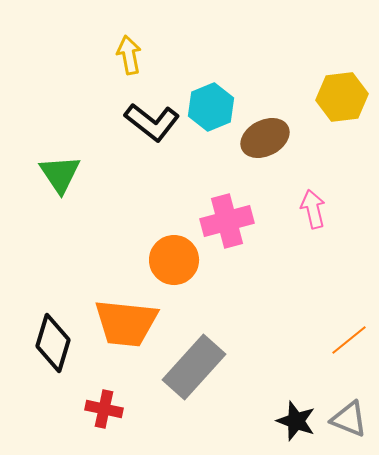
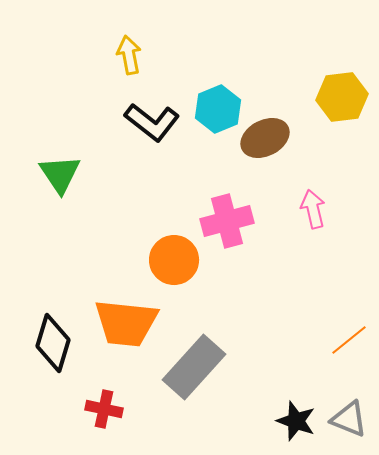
cyan hexagon: moved 7 px right, 2 px down
